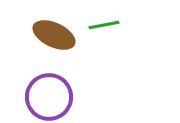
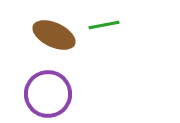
purple circle: moved 1 px left, 3 px up
